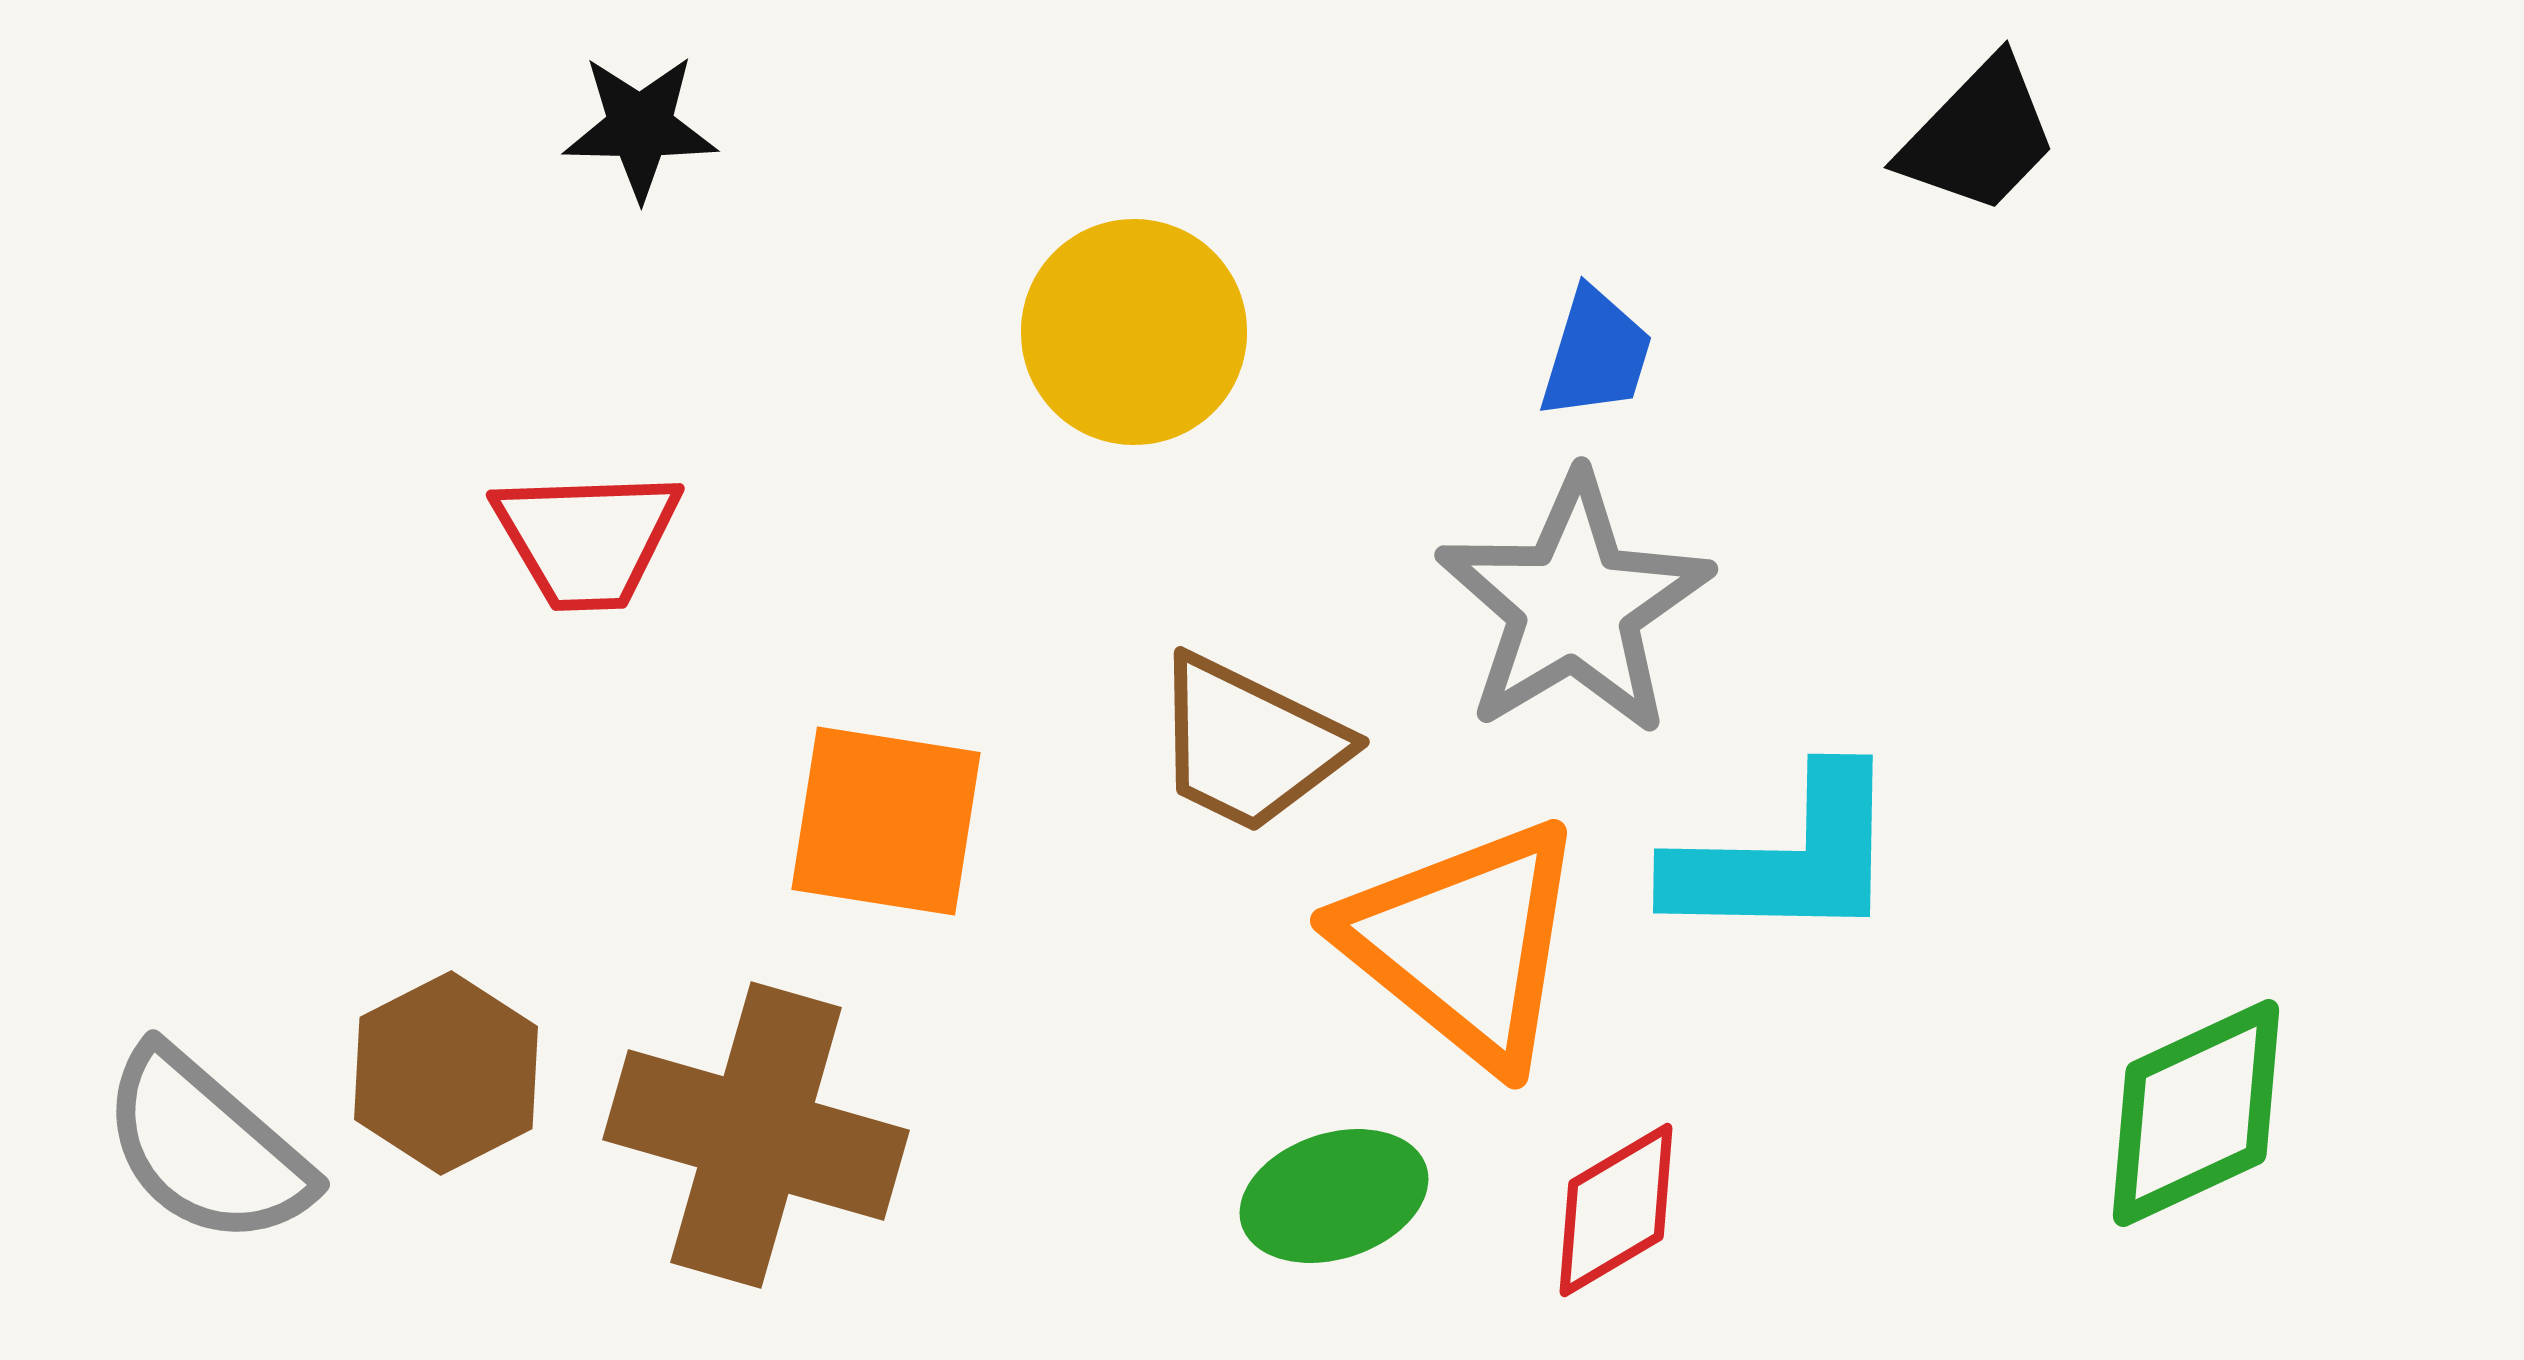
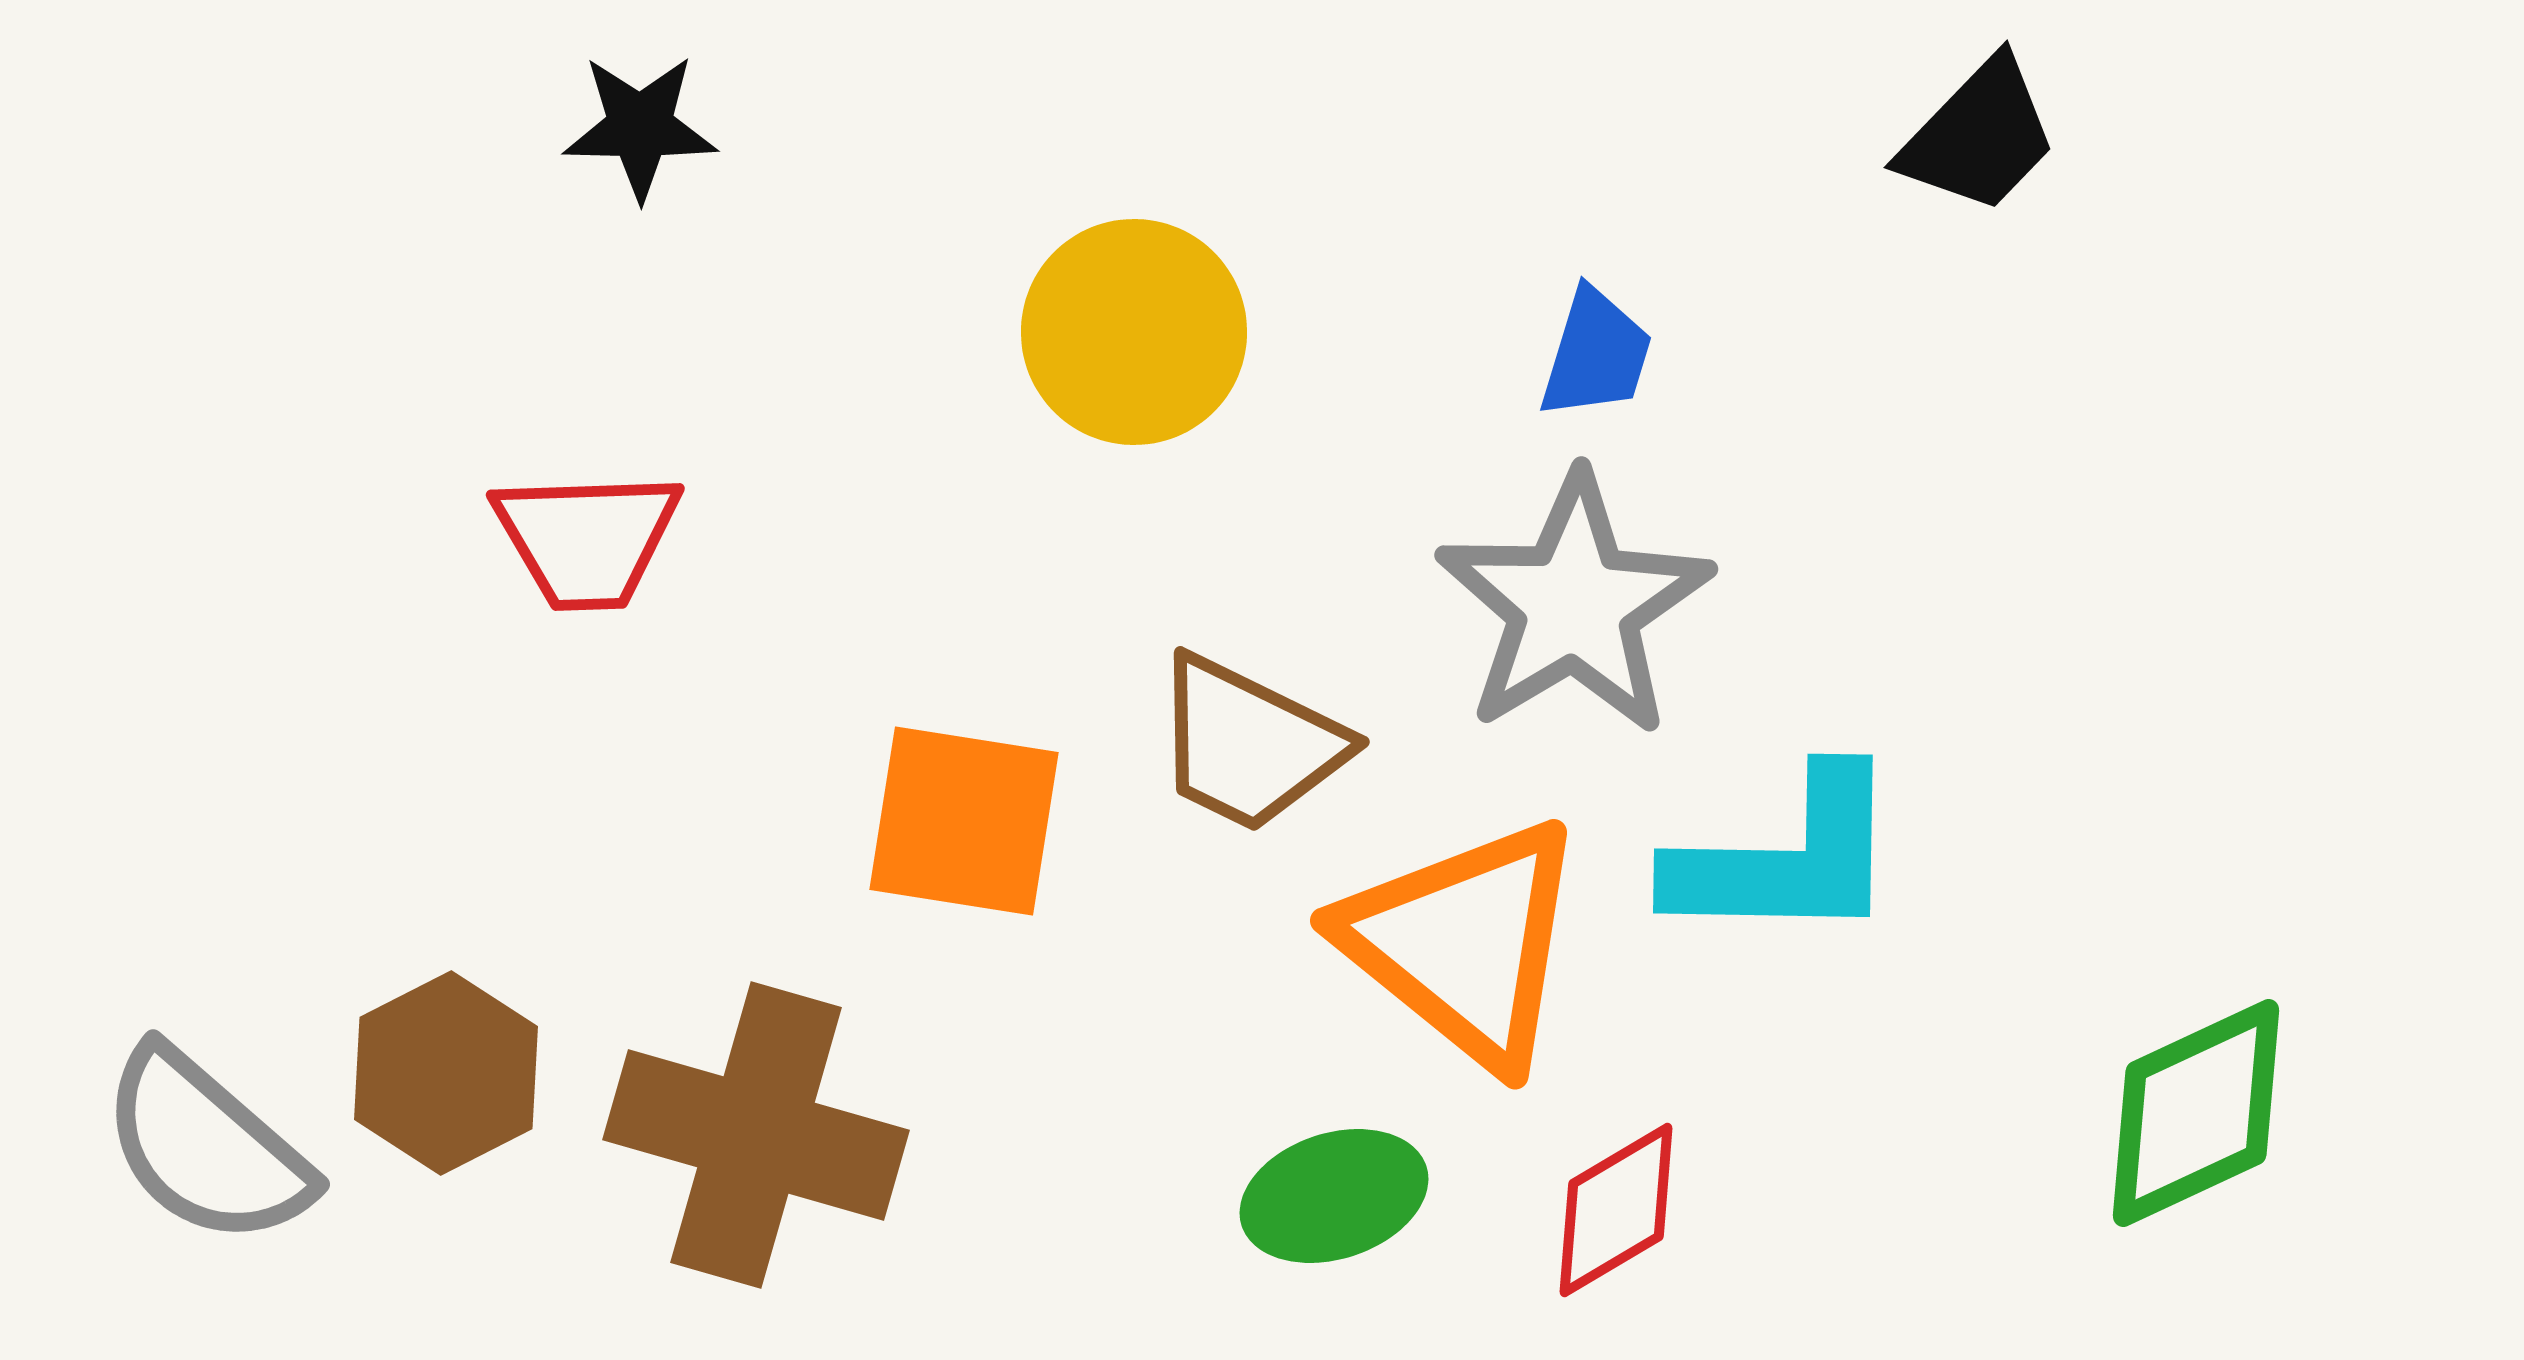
orange square: moved 78 px right
